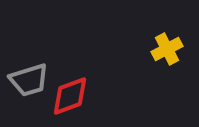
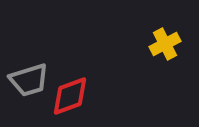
yellow cross: moved 2 px left, 5 px up
